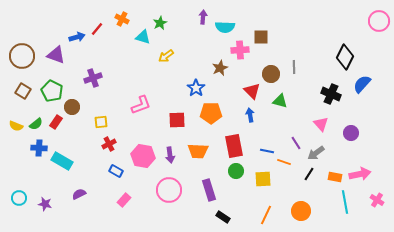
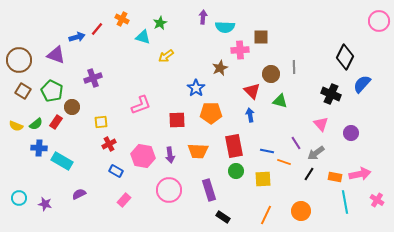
brown circle at (22, 56): moved 3 px left, 4 px down
